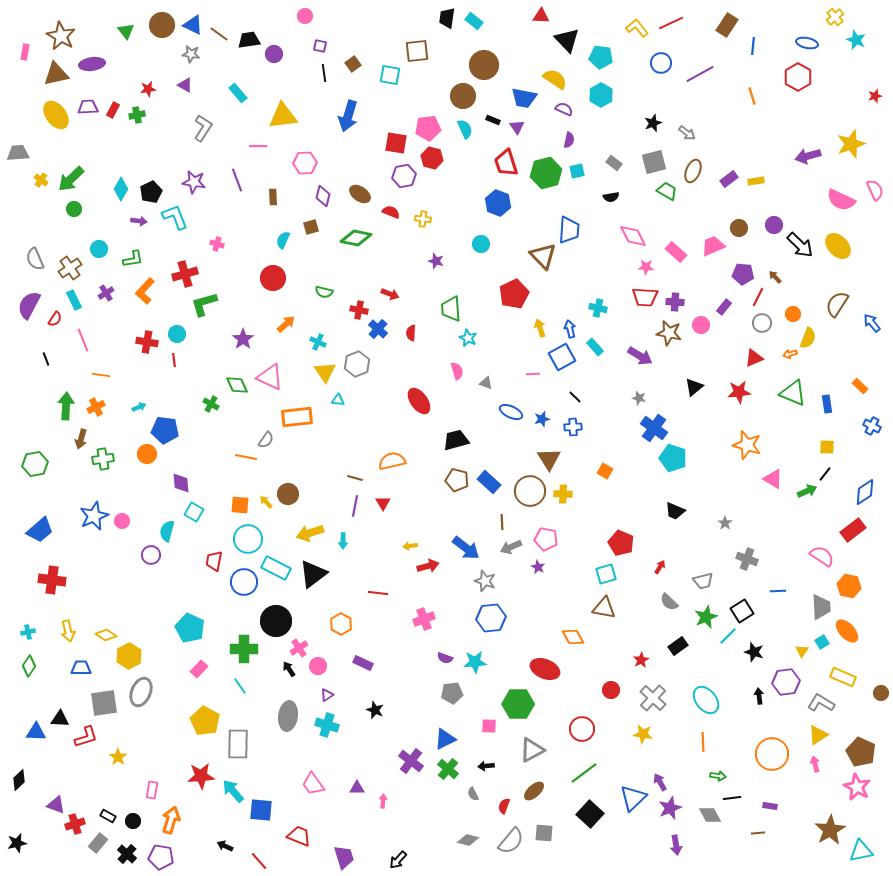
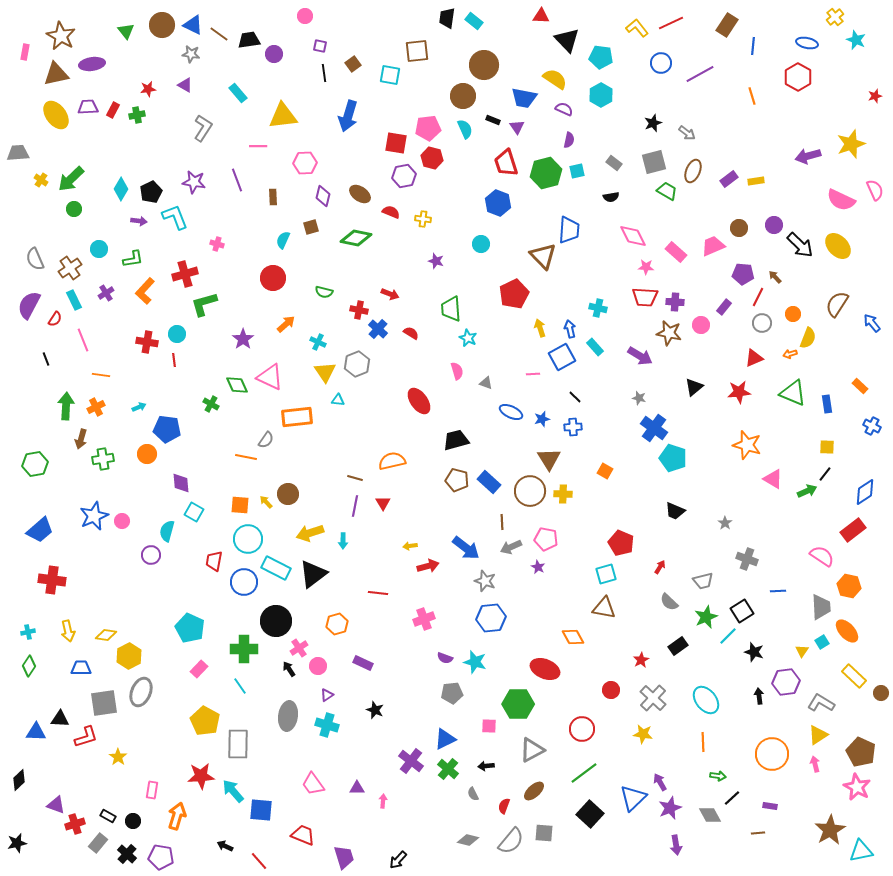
red semicircle at (411, 333): rotated 119 degrees clockwise
blue pentagon at (165, 430): moved 2 px right, 1 px up
orange hexagon at (341, 624): moved 4 px left; rotated 15 degrees clockwise
yellow diamond at (106, 635): rotated 25 degrees counterclockwise
cyan star at (475, 662): rotated 20 degrees clockwise
yellow rectangle at (843, 677): moved 11 px right, 1 px up; rotated 20 degrees clockwise
black line at (732, 798): rotated 36 degrees counterclockwise
orange arrow at (171, 820): moved 6 px right, 4 px up
red trapezoid at (299, 836): moved 4 px right, 1 px up
